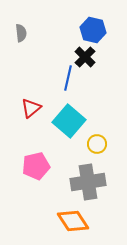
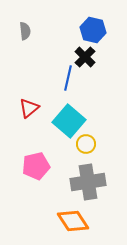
gray semicircle: moved 4 px right, 2 px up
red triangle: moved 2 px left
yellow circle: moved 11 px left
